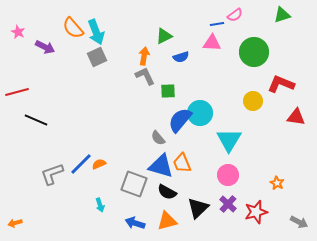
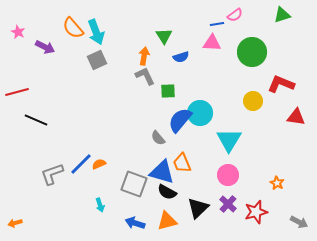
green triangle at (164, 36): rotated 36 degrees counterclockwise
green circle at (254, 52): moved 2 px left
gray square at (97, 57): moved 3 px down
blue triangle at (161, 166): moved 1 px right, 6 px down
